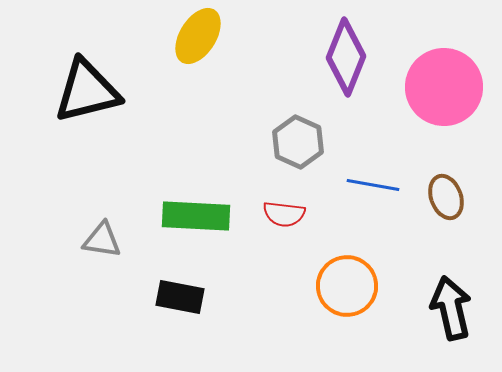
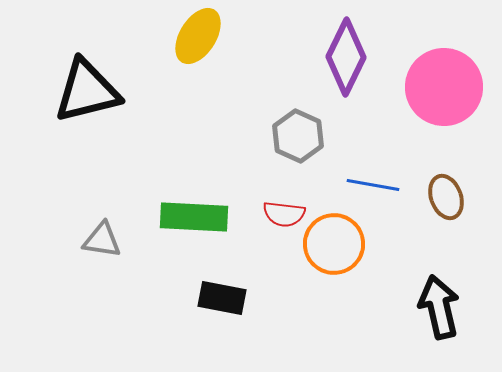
purple diamond: rotated 4 degrees clockwise
gray hexagon: moved 6 px up
green rectangle: moved 2 px left, 1 px down
orange circle: moved 13 px left, 42 px up
black rectangle: moved 42 px right, 1 px down
black arrow: moved 12 px left, 1 px up
